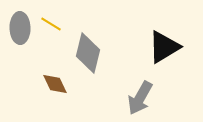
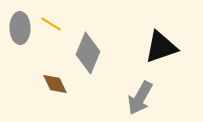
black triangle: moved 3 px left; rotated 12 degrees clockwise
gray diamond: rotated 9 degrees clockwise
